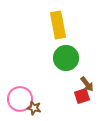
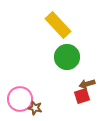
yellow rectangle: rotated 32 degrees counterclockwise
green circle: moved 1 px right, 1 px up
brown arrow: rotated 112 degrees clockwise
brown star: moved 1 px right
